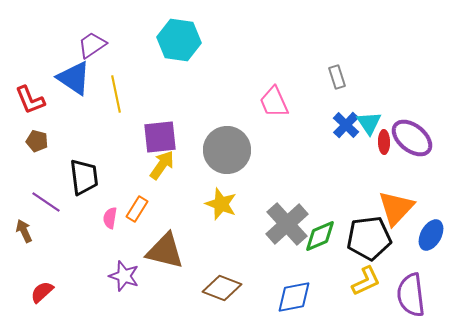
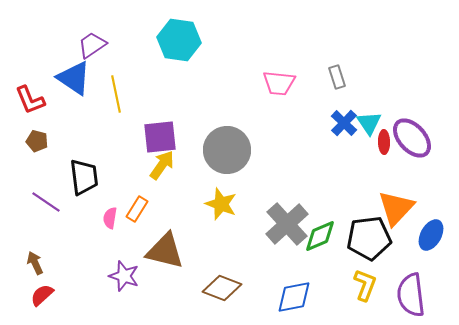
pink trapezoid: moved 5 px right, 19 px up; rotated 60 degrees counterclockwise
blue cross: moved 2 px left, 2 px up
purple ellipse: rotated 9 degrees clockwise
brown arrow: moved 11 px right, 32 px down
yellow L-shape: moved 1 px left, 4 px down; rotated 44 degrees counterclockwise
red semicircle: moved 3 px down
